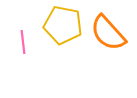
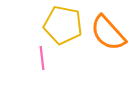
pink line: moved 19 px right, 16 px down
